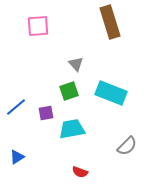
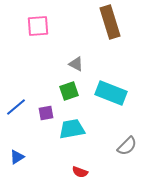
gray triangle: rotated 21 degrees counterclockwise
